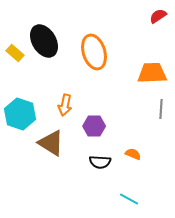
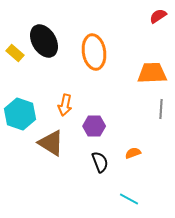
orange ellipse: rotated 8 degrees clockwise
orange semicircle: moved 1 px up; rotated 42 degrees counterclockwise
black semicircle: rotated 115 degrees counterclockwise
